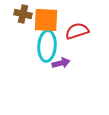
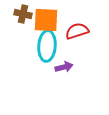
purple arrow: moved 3 px right, 4 px down
